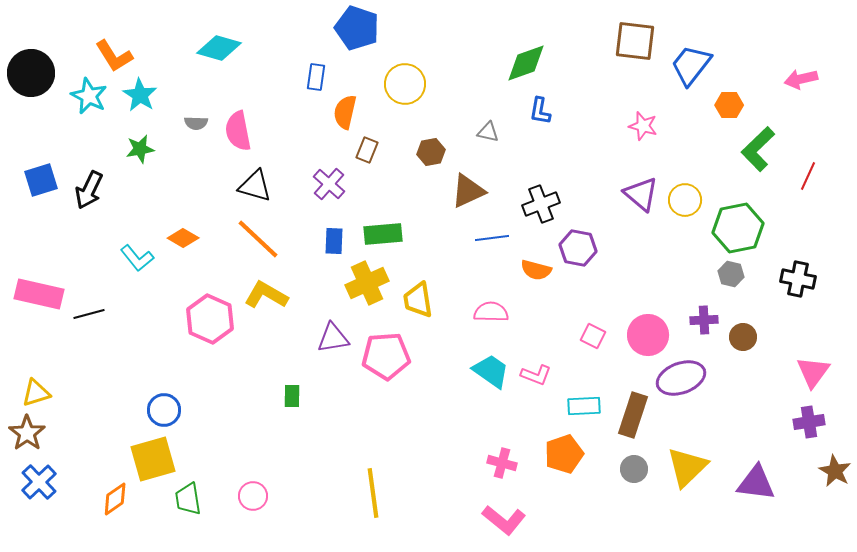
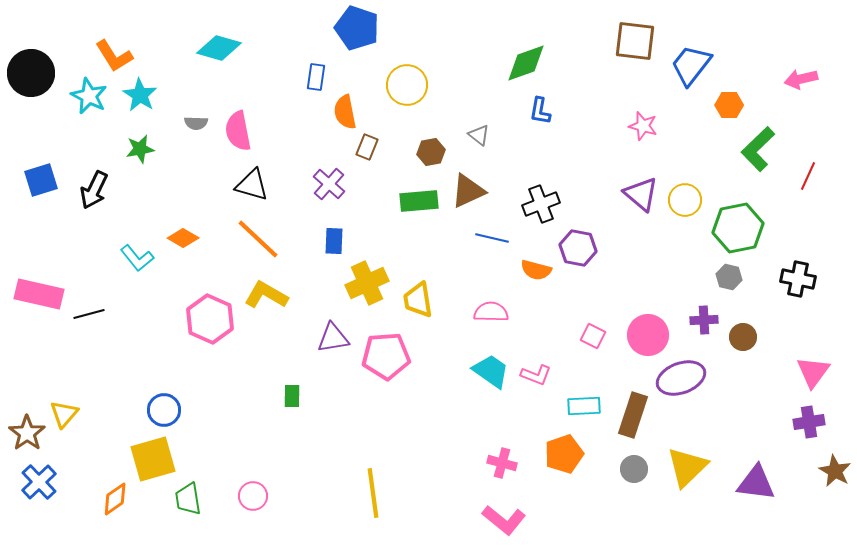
yellow circle at (405, 84): moved 2 px right, 1 px down
orange semicircle at (345, 112): rotated 24 degrees counterclockwise
gray triangle at (488, 132): moved 9 px left, 3 px down; rotated 25 degrees clockwise
brown rectangle at (367, 150): moved 3 px up
black triangle at (255, 186): moved 3 px left, 1 px up
black arrow at (89, 190): moved 5 px right
green rectangle at (383, 234): moved 36 px right, 33 px up
blue line at (492, 238): rotated 20 degrees clockwise
gray hexagon at (731, 274): moved 2 px left, 3 px down
yellow triangle at (36, 393): moved 28 px right, 21 px down; rotated 32 degrees counterclockwise
